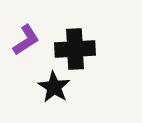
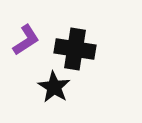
black cross: rotated 12 degrees clockwise
